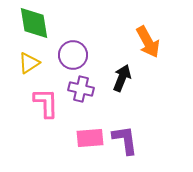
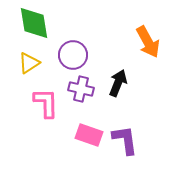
black arrow: moved 4 px left, 5 px down
pink rectangle: moved 1 px left, 3 px up; rotated 24 degrees clockwise
